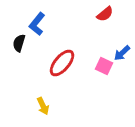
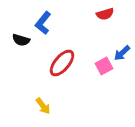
red semicircle: rotated 24 degrees clockwise
blue L-shape: moved 6 px right, 1 px up
black semicircle: moved 2 px right, 3 px up; rotated 90 degrees counterclockwise
pink square: rotated 36 degrees clockwise
yellow arrow: rotated 12 degrees counterclockwise
